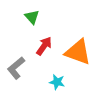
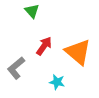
green triangle: moved 6 px up
orange triangle: rotated 20 degrees clockwise
